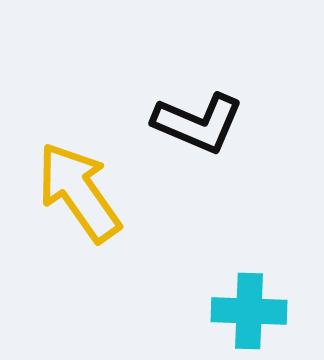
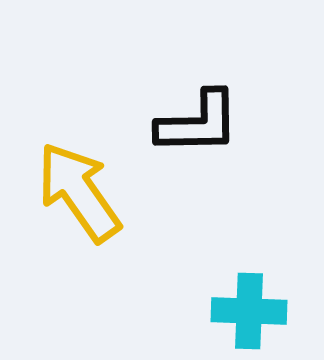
black L-shape: rotated 24 degrees counterclockwise
